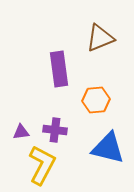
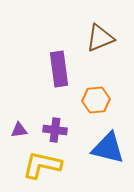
purple triangle: moved 2 px left, 2 px up
yellow L-shape: rotated 105 degrees counterclockwise
